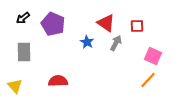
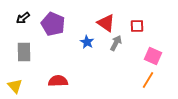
orange line: rotated 12 degrees counterclockwise
